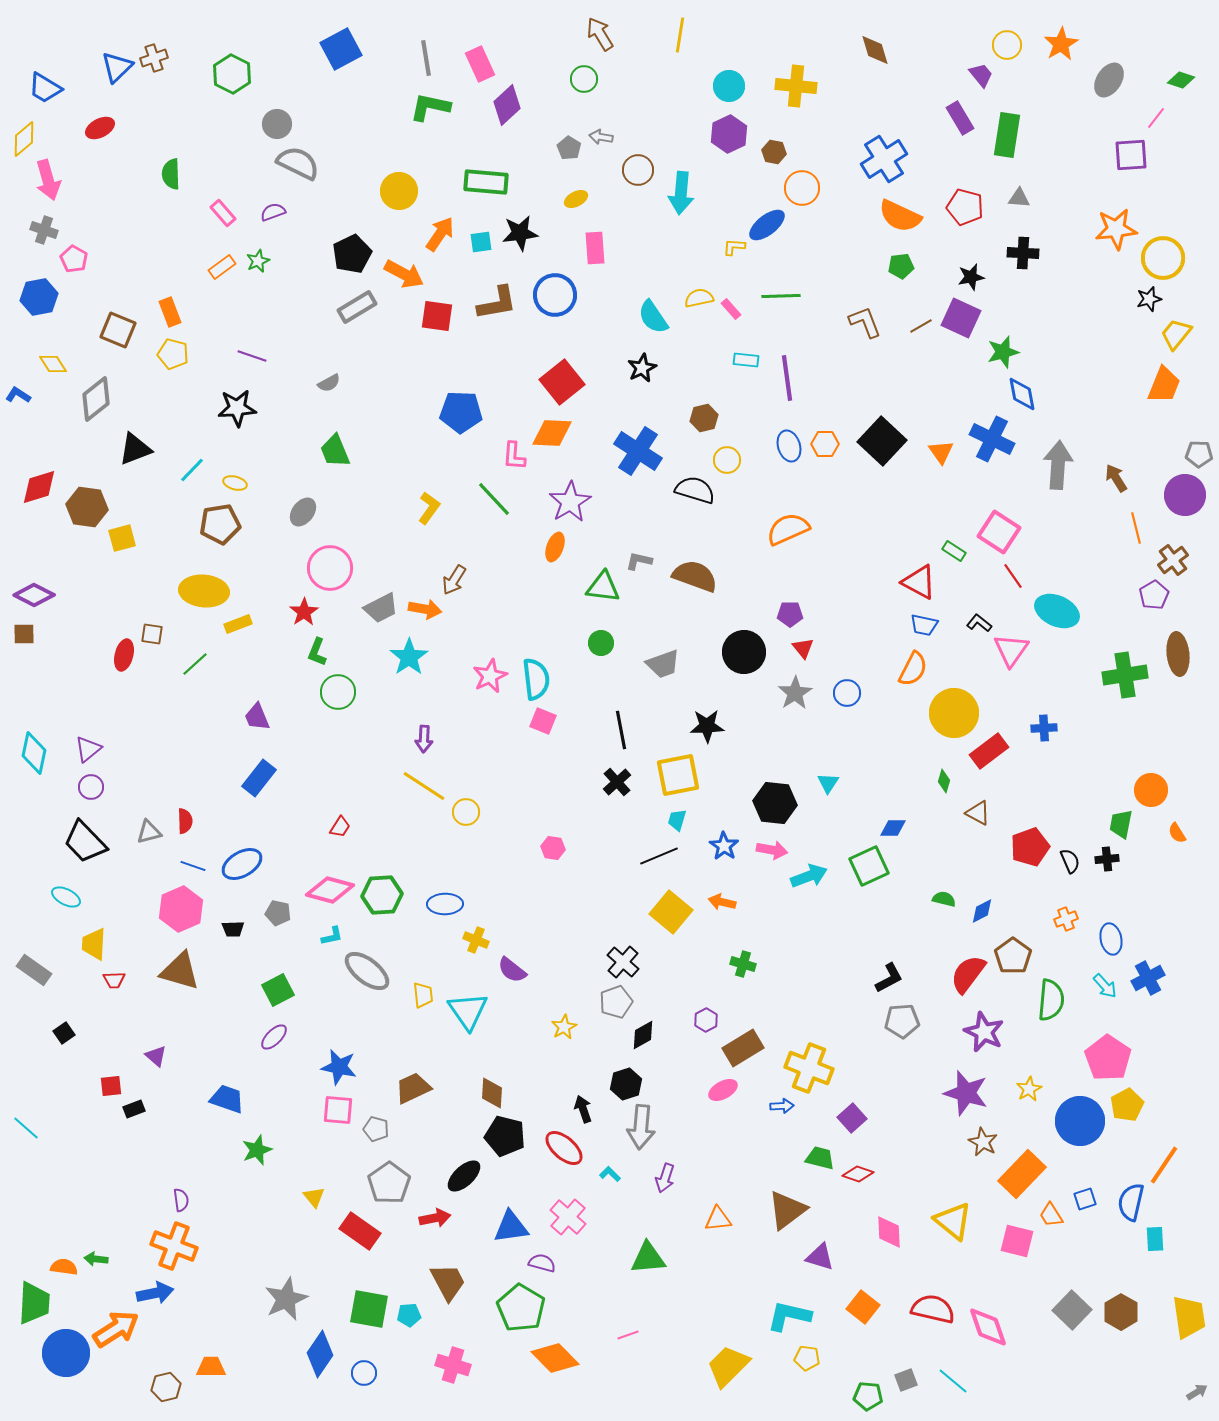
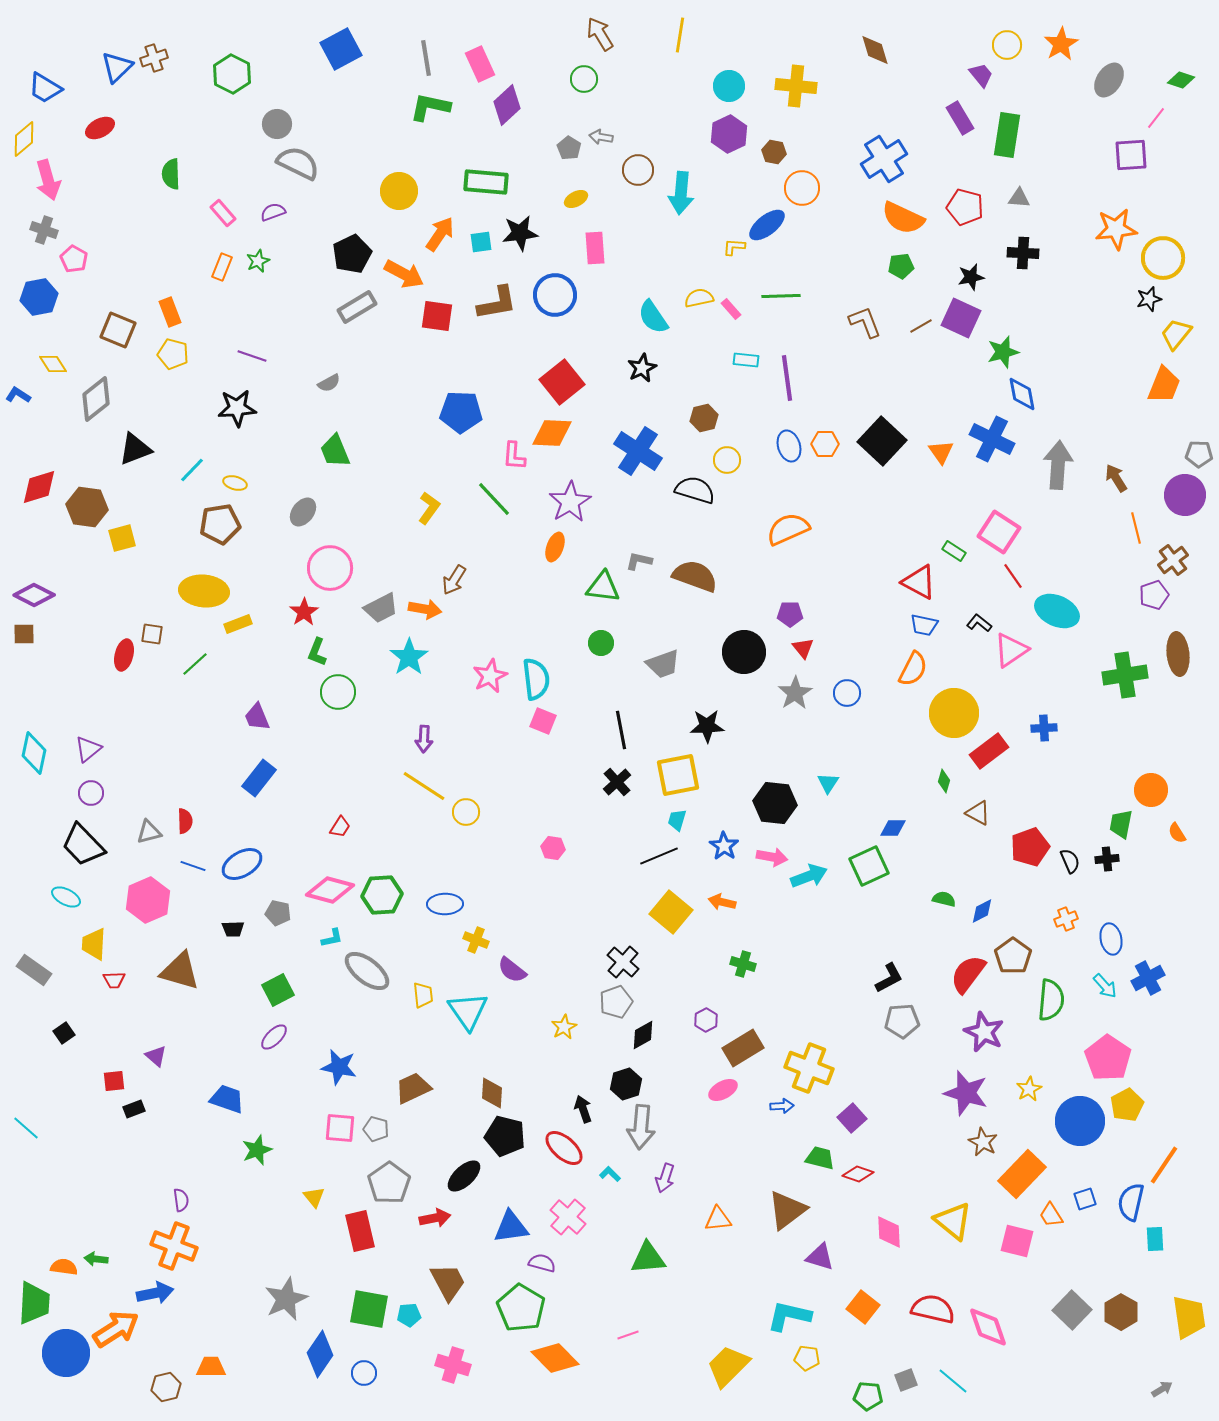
orange semicircle at (900, 216): moved 3 px right, 2 px down
orange rectangle at (222, 267): rotated 32 degrees counterclockwise
purple pentagon at (1154, 595): rotated 12 degrees clockwise
pink triangle at (1011, 650): rotated 21 degrees clockwise
purple circle at (91, 787): moved 6 px down
black trapezoid at (85, 842): moved 2 px left, 3 px down
pink arrow at (772, 850): moved 7 px down
pink hexagon at (181, 909): moved 33 px left, 9 px up
cyan L-shape at (332, 936): moved 2 px down
red square at (111, 1086): moved 3 px right, 5 px up
pink square at (338, 1110): moved 2 px right, 18 px down
red rectangle at (360, 1231): rotated 42 degrees clockwise
gray arrow at (1197, 1392): moved 35 px left, 3 px up
